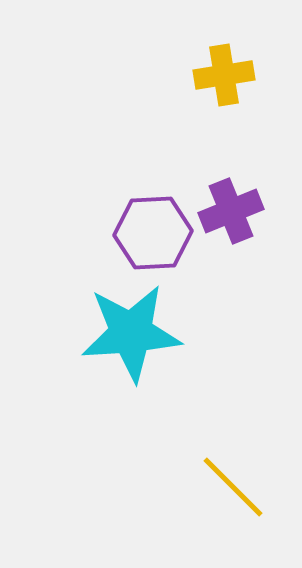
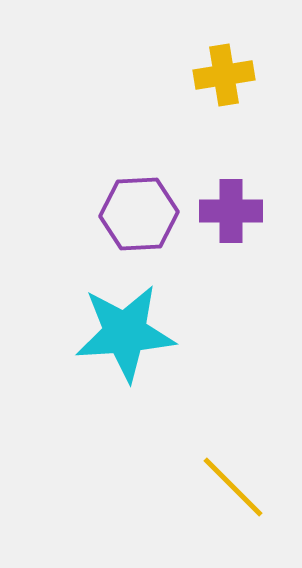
purple cross: rotated 22 degrees clockwise
purple hexagon: moved 14 px left, 19 px up
cyan star: moved 6 px left
